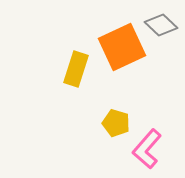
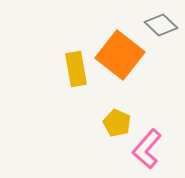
orange square: moved 2 px left, 8 px down; rotated 27 degrees counterclockwise
yellow rectangle: rotated 28 degrees counterclockwise
yellow pentagon: moved 1 px right; rotated 8 degrees clockwise
